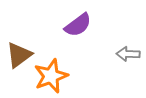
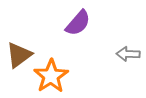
purple semicircle: moved 2 px up; rotated 12 degrees counterclockwise
orange star: rotated 12 degrees counterclockwise
